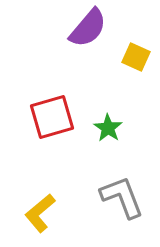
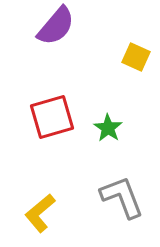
purple semicircle: moved 32 px left, 2 px up
